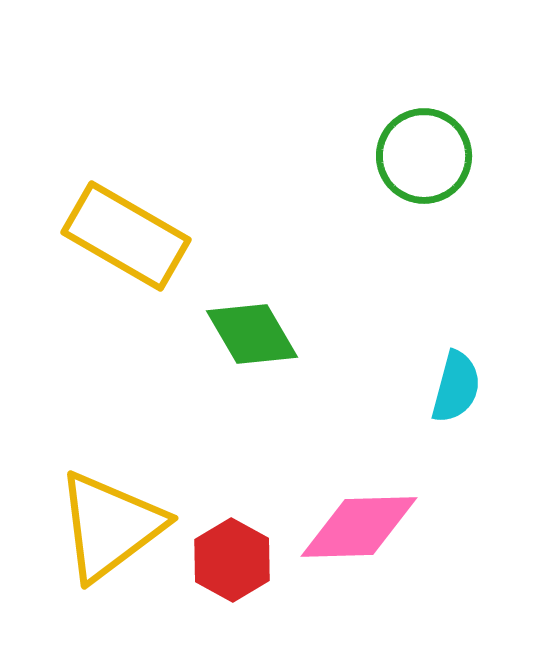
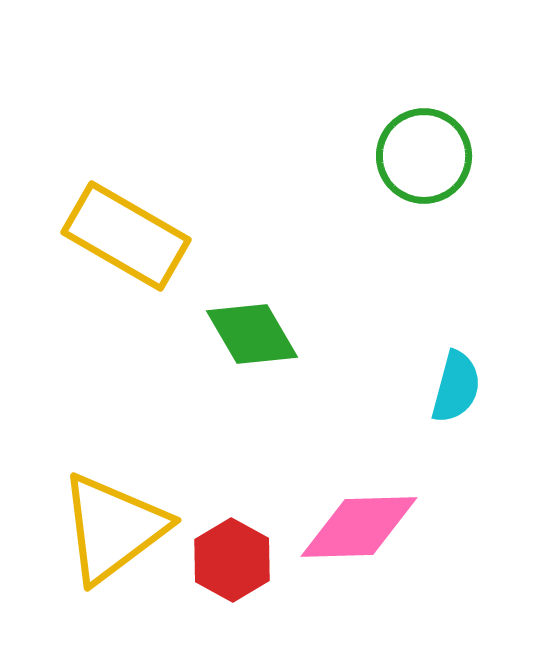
yellow triangle: moved 3 px right, 2 px down
